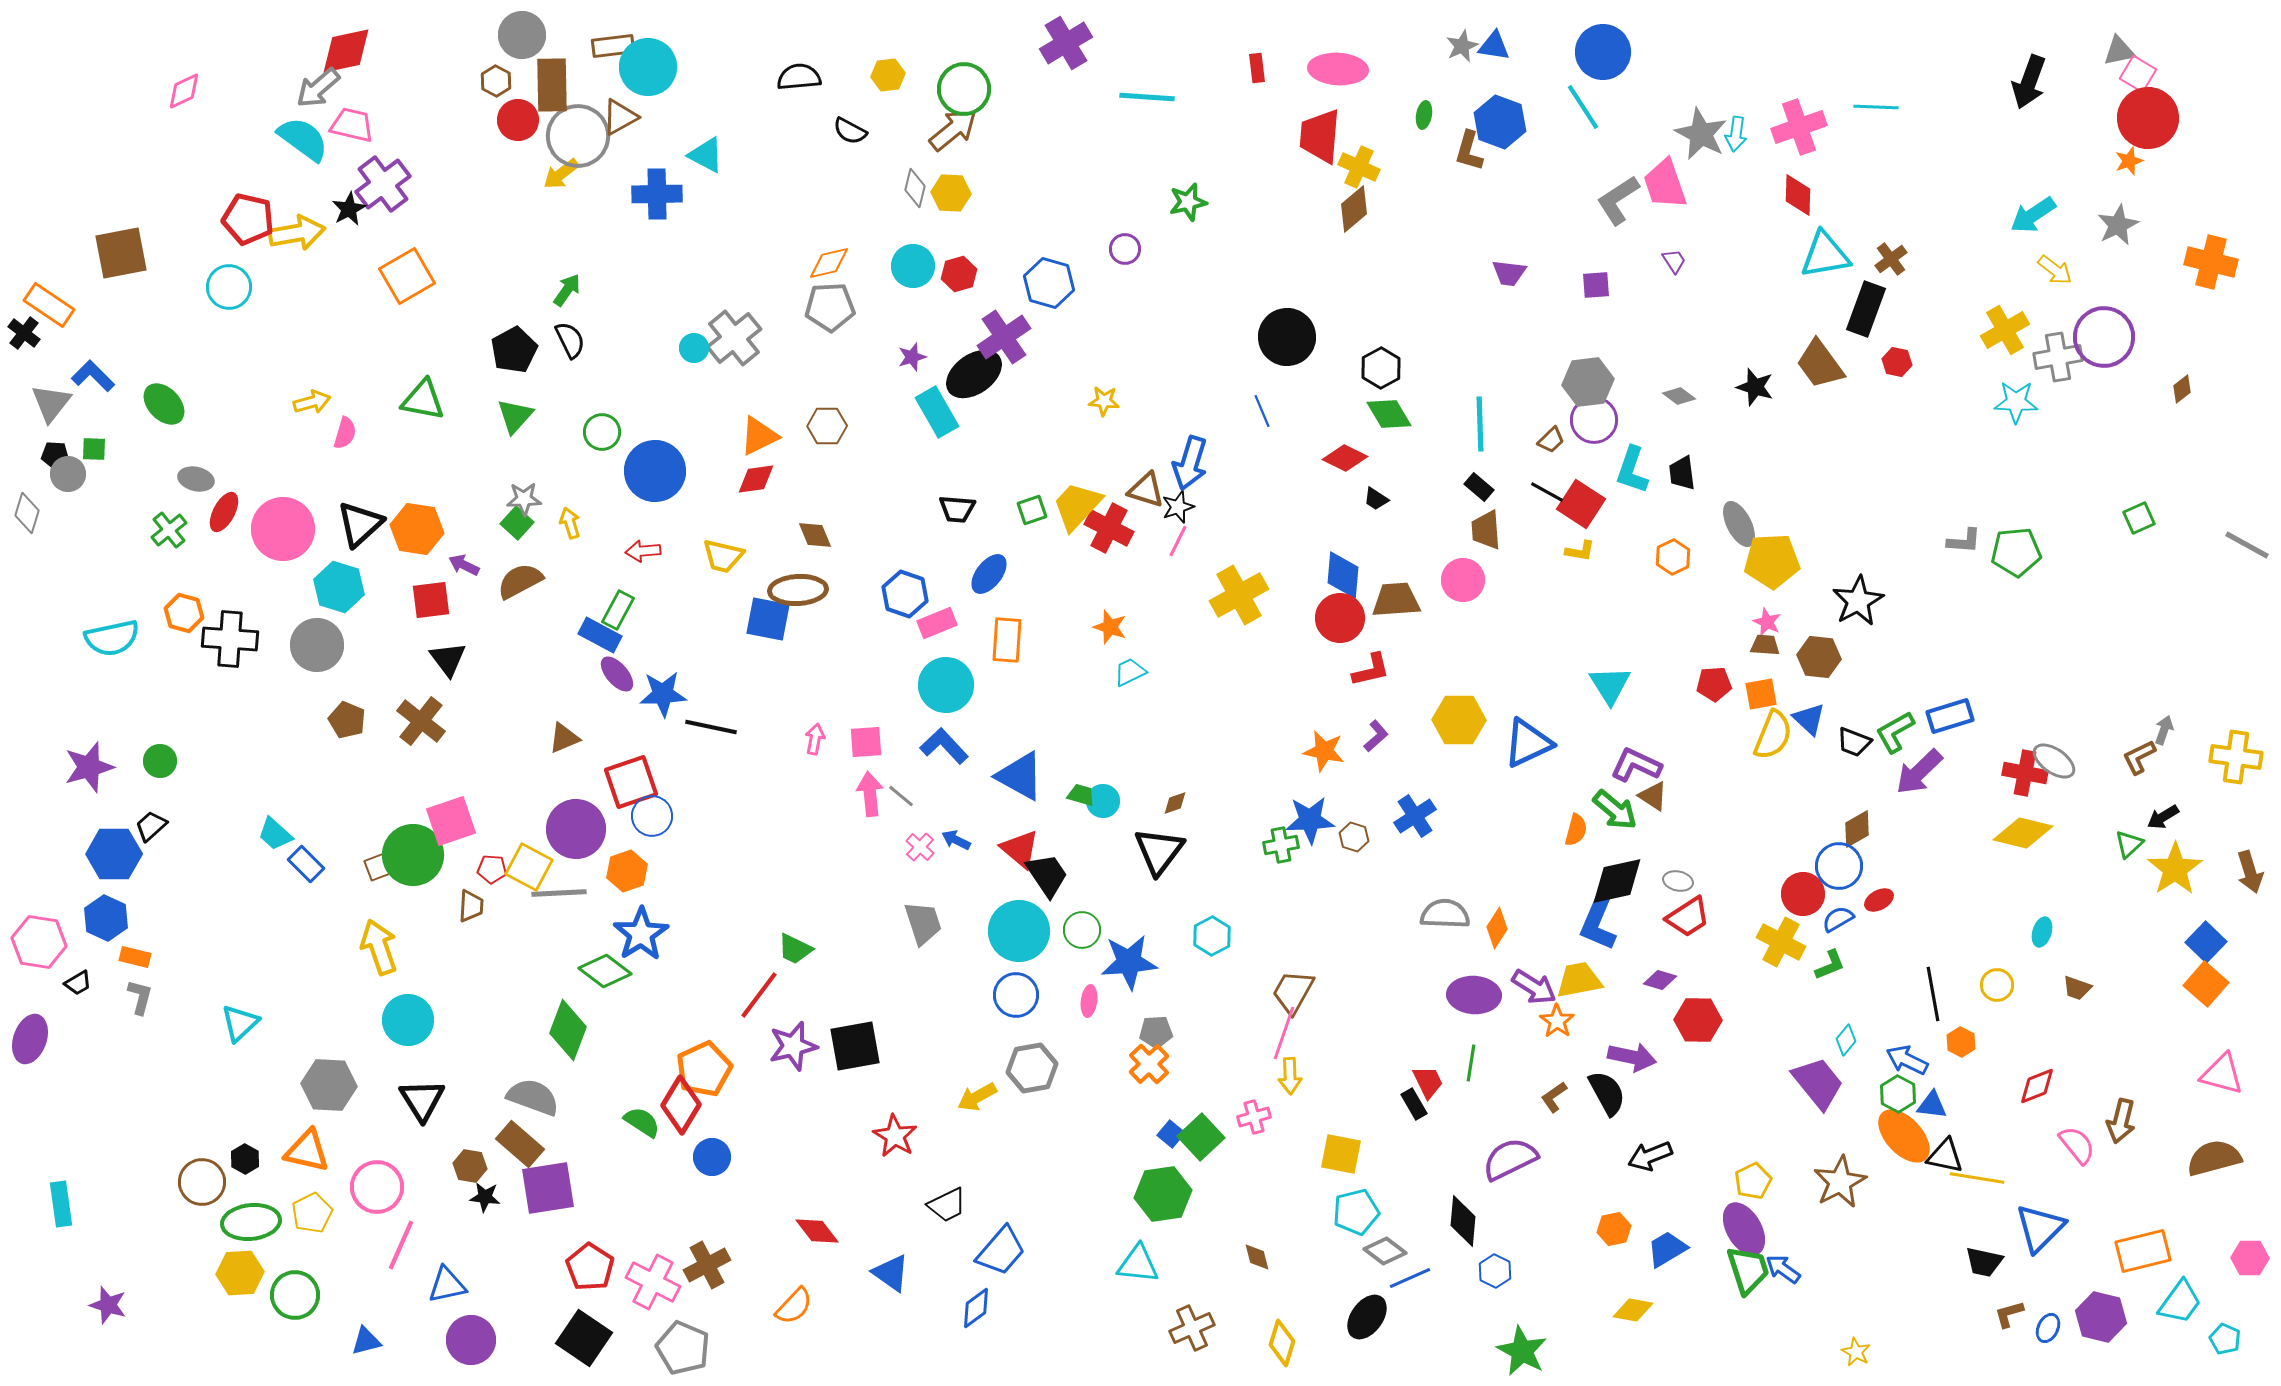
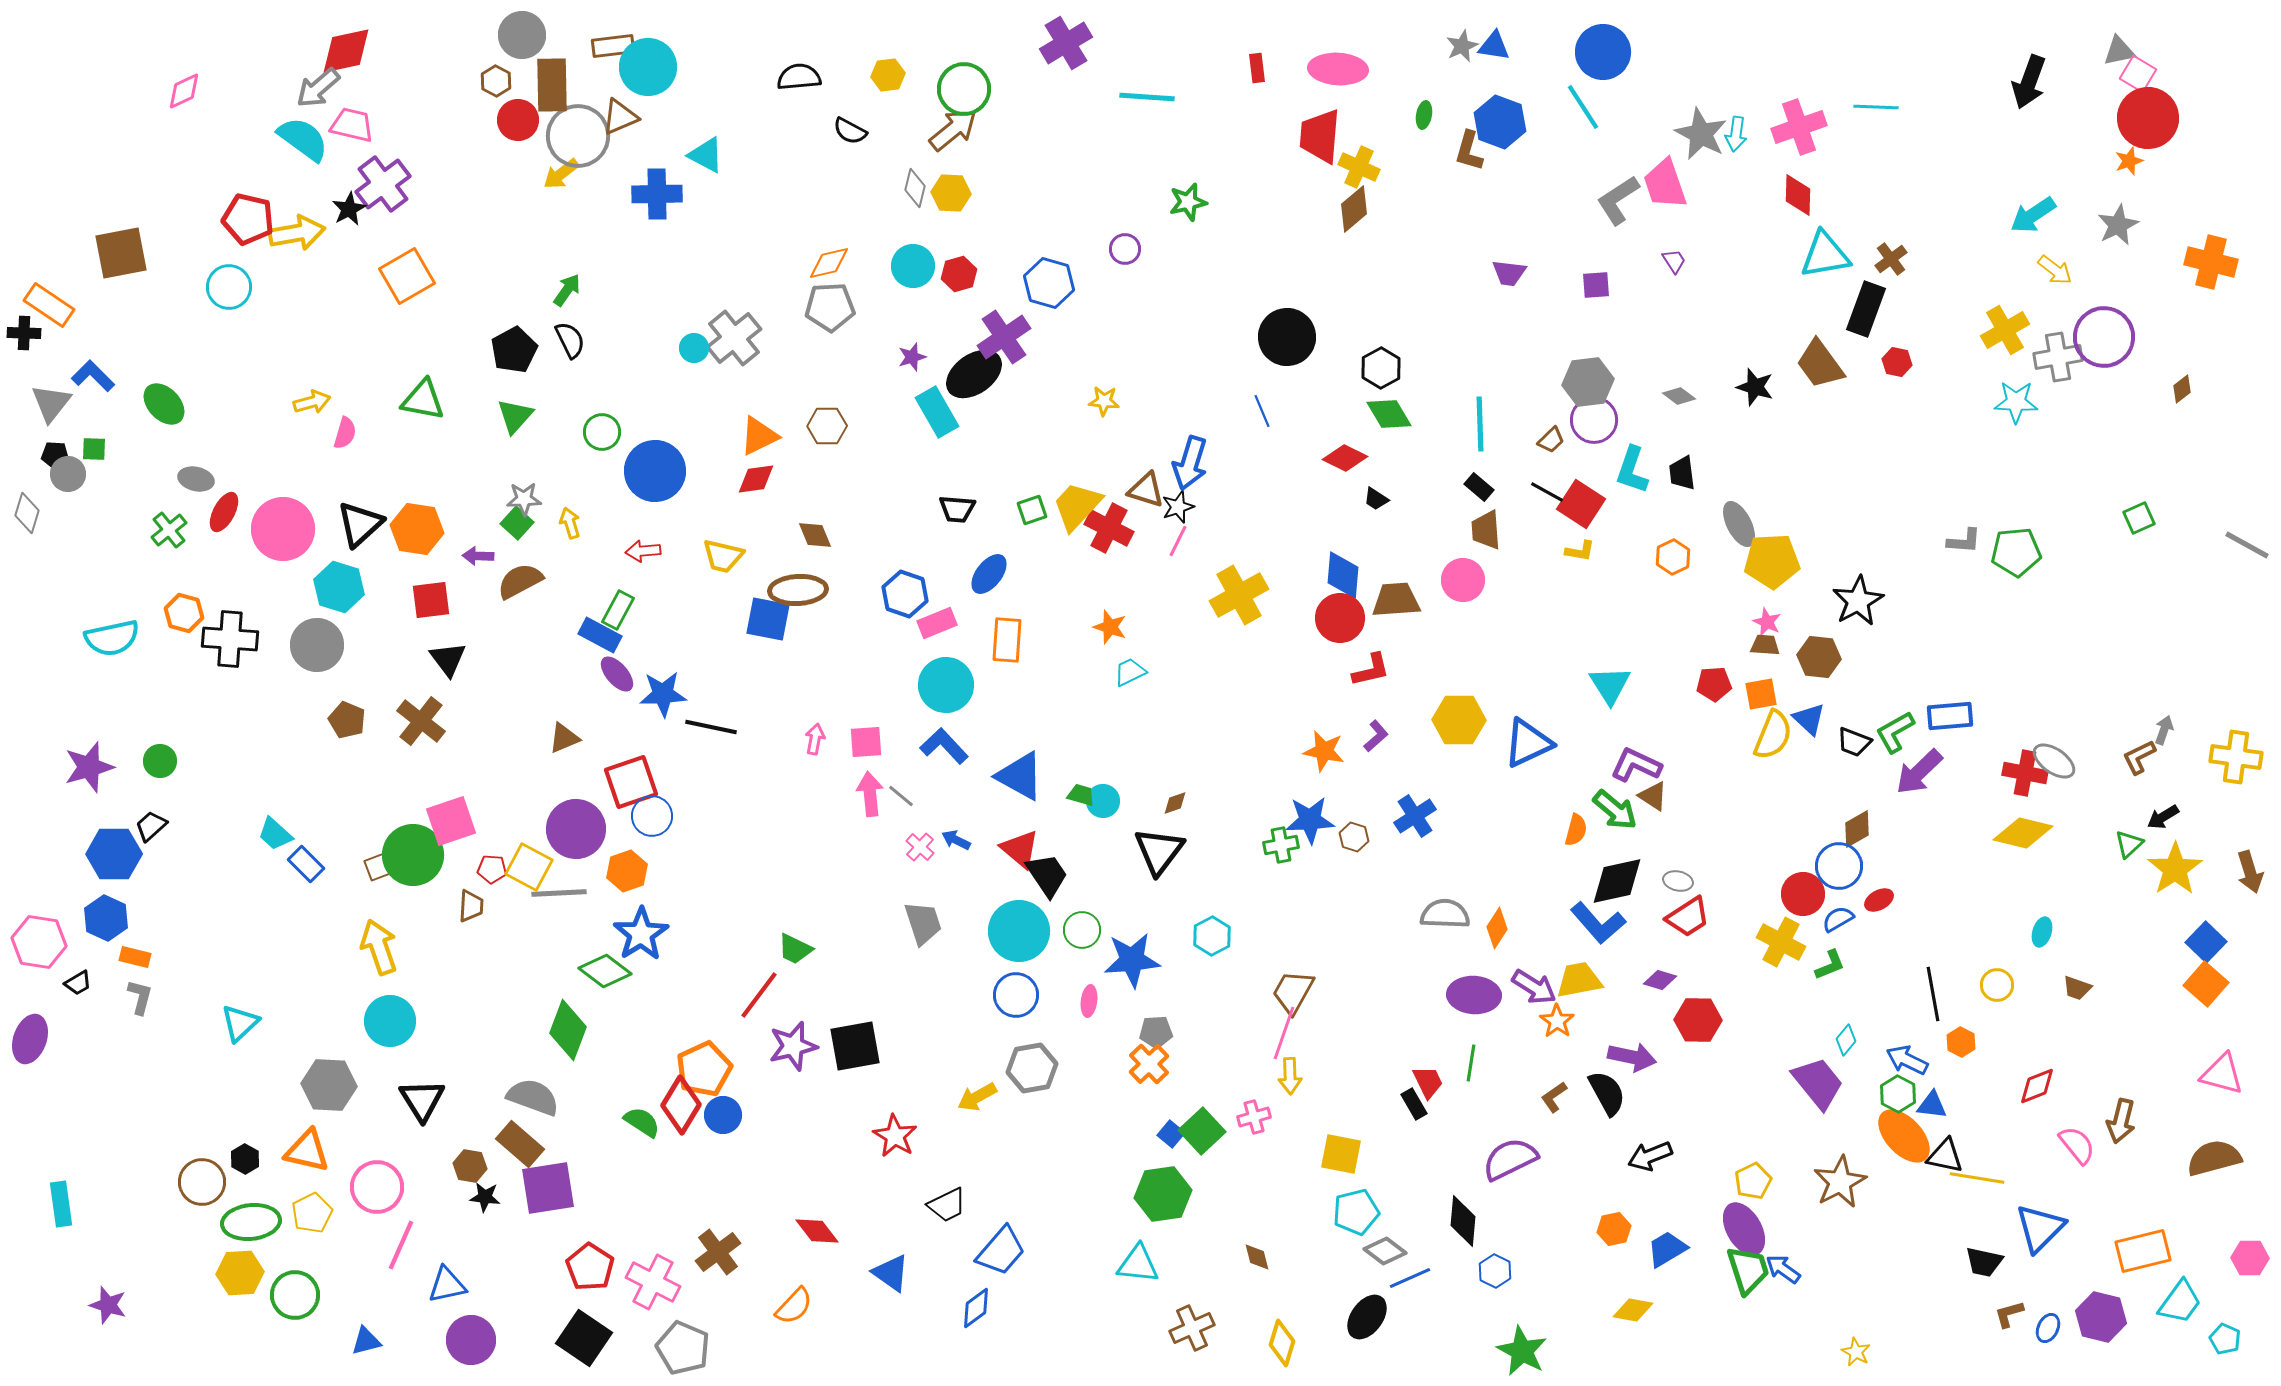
brown triangle at (620, 117): rotated 6 degrees clockwise
black cross at (24, 333): rotated 36 degrees counterclockwise
purple arrow at (464, 565): moved 14 px right, 9 px up; rotated 24 degrees counterclockwise
blue rectangle at (1950, 716): rotated 12 degrees clockwise
blue L-shape at (1598, 923): rotated 64 degrees counterclockwise
blue star at (1129, 962): moved 3 px right, 2 px up
cyan circle at (408, 1020): moved 18 px left, 1 px down
green square at (1201, 1137): moved 1 px right, 6 px up
blue circle at (712, 1157): moved 11 px right, 42 px up
brown cross at (707, 1265): moved 11 px right, 13 px up; rotated 9 degrees counterclockwise
